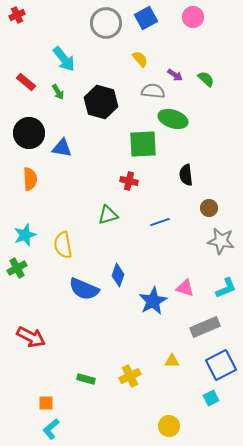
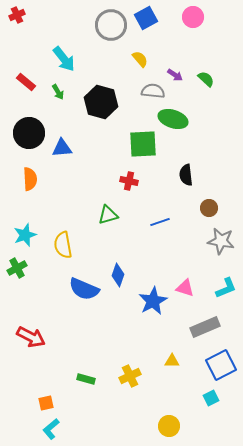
gray circle at (106, 23): moved 5 px right, 2 px down
blue triangle at (62, 148): rotated 15 degrees counterclockwise
orange square at (46, 403): rotated 14 degrees counterclockwise
